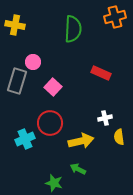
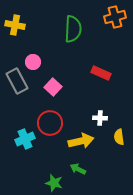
gray rectangle: rotated 45 degrees counterclockwise
white cross: moved 5 px left; rotated 16 degrees clockwise
